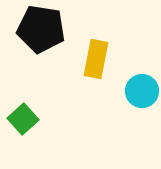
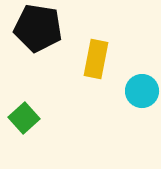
black pentagon: moved 3 px left, 1 px up
green square: moved 1 px right, 1 px up
